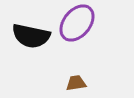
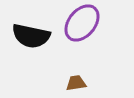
purple ellipse: moved 5 px right
